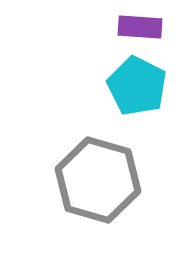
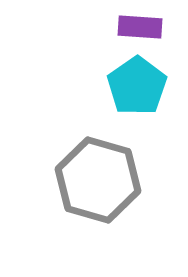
cyan pentagon: rotated 10 degrees clockwise
